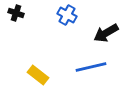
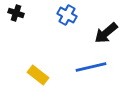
black arrow: rotated 10 degrees counterclockwise
